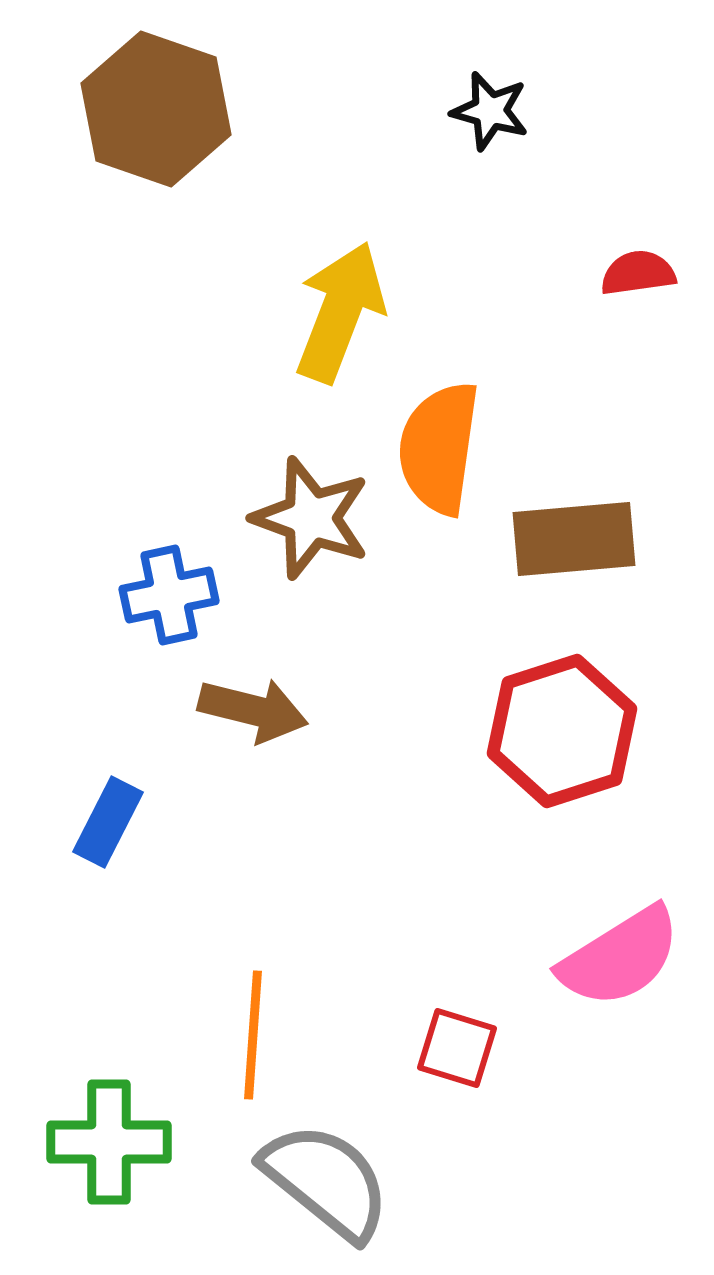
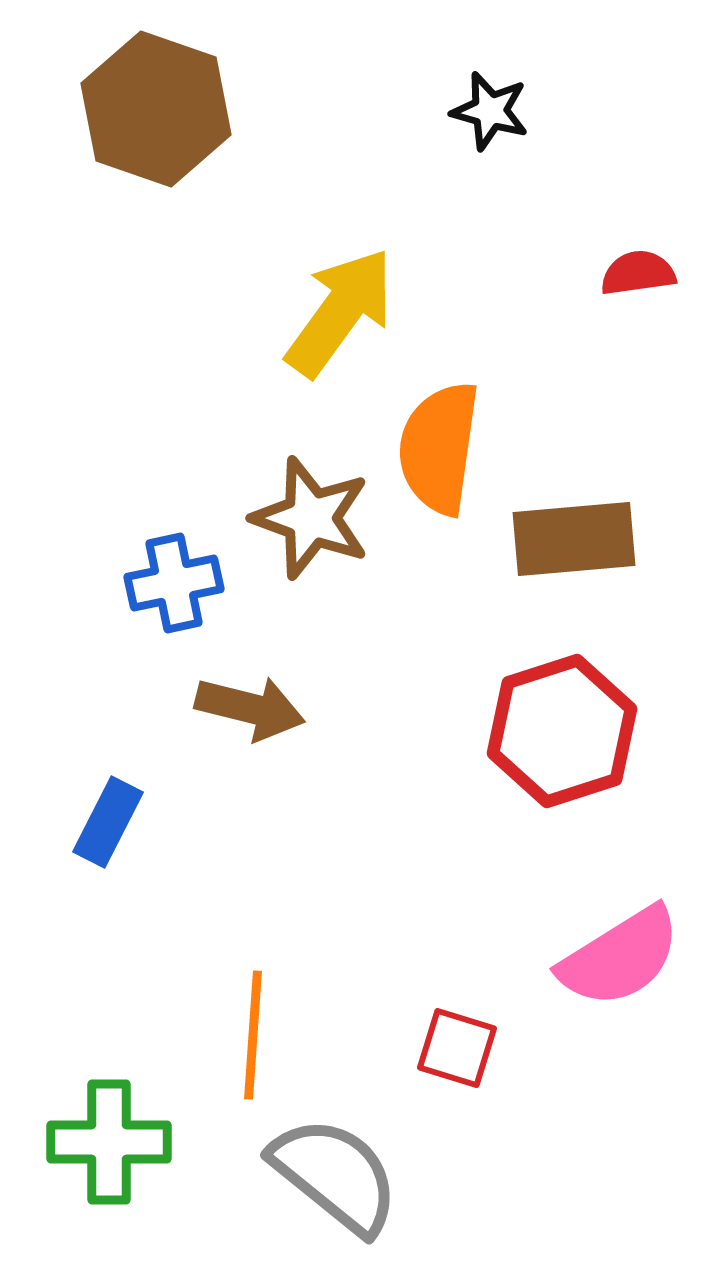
yellow arrow: rotated 15 degrees clockwise
blue cross: moved 5 px right, 12 px up
brown arrow: moved 3 px left, 2 px up
gray semicircle: moved 9 px right, 6 px up
